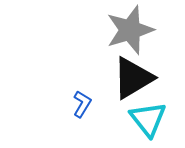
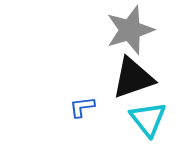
black triangle: rotated 12 degrees clockwise
blue L-shape: moved 3 px down; rotated 128 degrees counterclockwise
